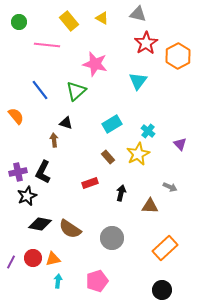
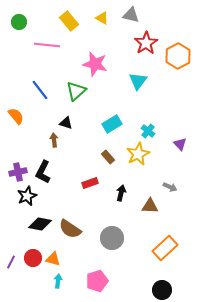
gray triangle: moved 7 px left, 1 px down
orange triangle: rotated 28 degrees clockwise
